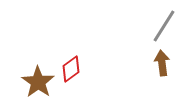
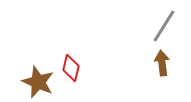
red diamond: moved 1 px up; rotated 40 degrees counterclockwise
brown star: rotated 12 degrees counterclockwise
